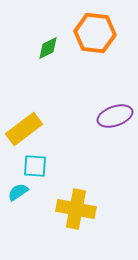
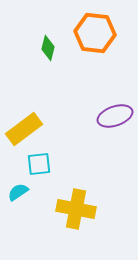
green diamond: rotated 50 degrees counterclockwise
cyan square: moved 4 px right, 2 px up; rotated 10 degrees counterclockwise
